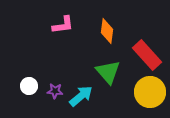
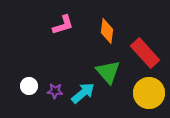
pink L-shape: rotated 10 degrees counterclockwise
red rectangle: moved 2 px left, 2 px up
yellow circle: moved 1 px left, 1 px down
cyan arrow: moved 2 px right, 3 px up
